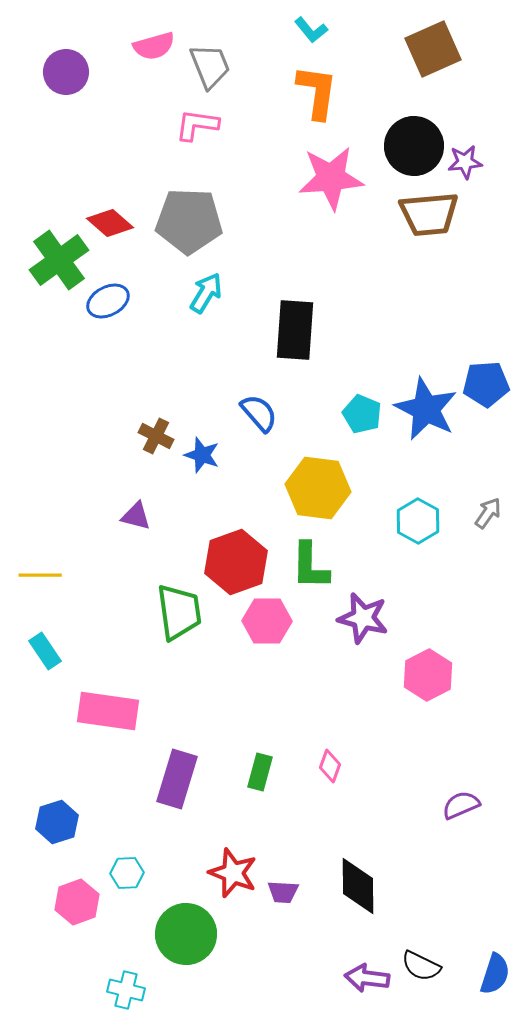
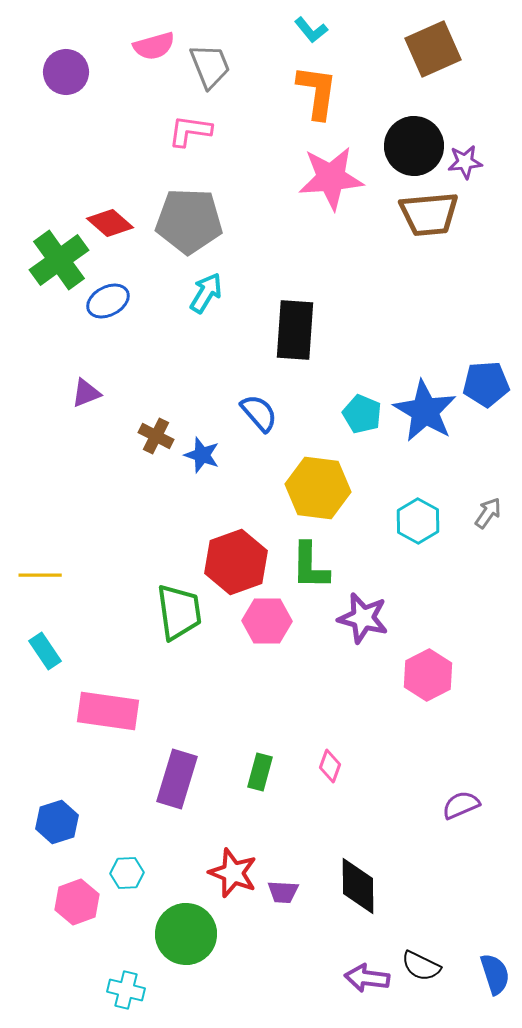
pink L-shape at (197, 125): moved 7 px left, 6 px down
blue star at (426, 409): moved 1 px left, 2 px down; rotated 4 degrees clockwise
purple triangle at (136, 516): moved 50 px left, 123 px up; rotated 36 degrees counterclockwise
blue semicircle at (495, 974): rotated 36 degrees counterclockwise
